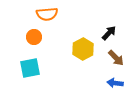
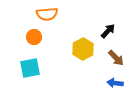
black arrow: moved 1 px left, 2 px up
